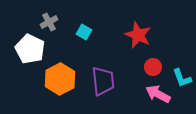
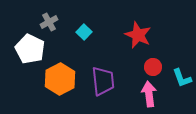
cyan square: rotated 14 degrees clockwise
pink arrow: moved 9 px left; rotated 55 degrees clockwise
